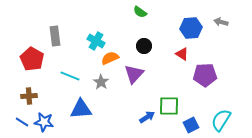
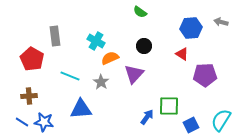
blue arrow: rotated 21 degrees counterclockwise
